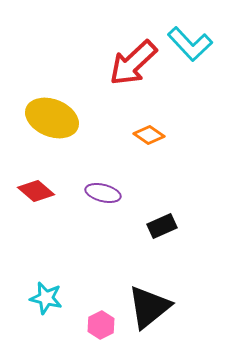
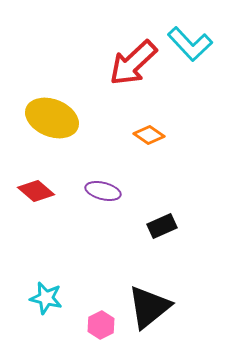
purple ellipse: moved 2 px up
